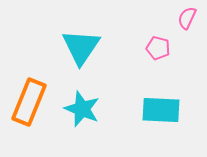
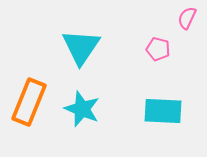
pink pentagon: moved 1 px down
cyan rectangle: moved 2 px right, 1 px down
